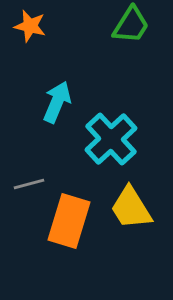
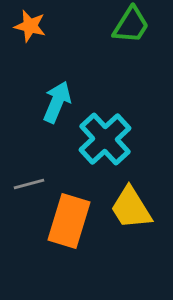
cyan cross: moved 6 px left
